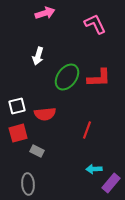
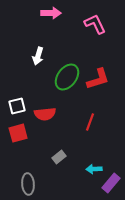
pink arrow: moved 6 px right; rotated 18 degrees clockwise
red L-shape: moved 1 px left, 1 px down; rotated 15 degrees counterclockwise
red line: moved 3 px right, 8 px up
gray rectangle: moved 22 px right, 6 px down; rotated 64 degrees counterclockwise
